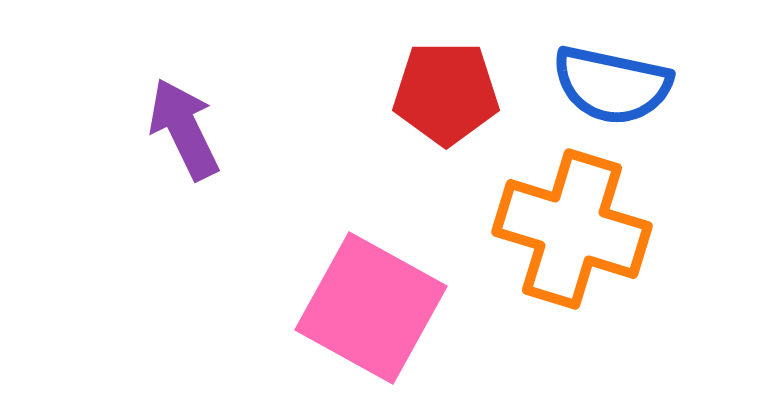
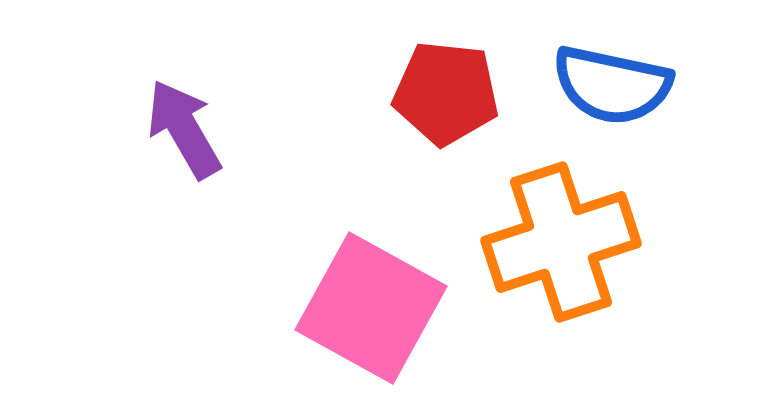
red pentagon: rotated 6 degrees clockwise
purple arrow: rotated 4 degrees counterclockwise
orange cross: moved 11 px left, 13 px down; rotated 35 degrees counterclockwise
